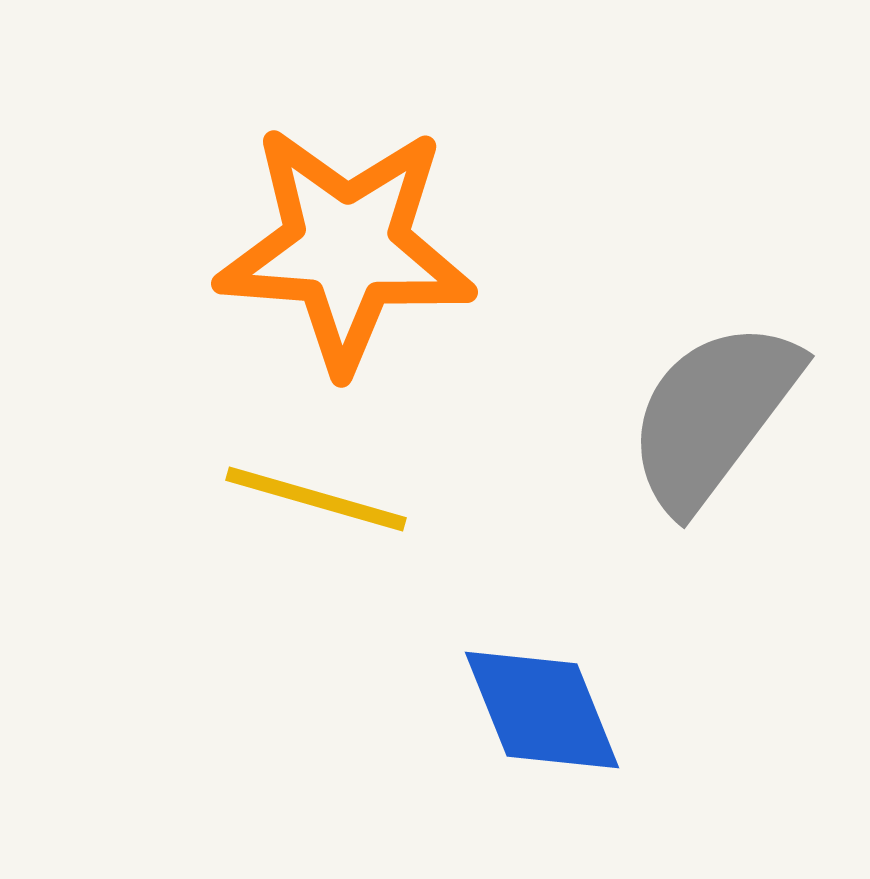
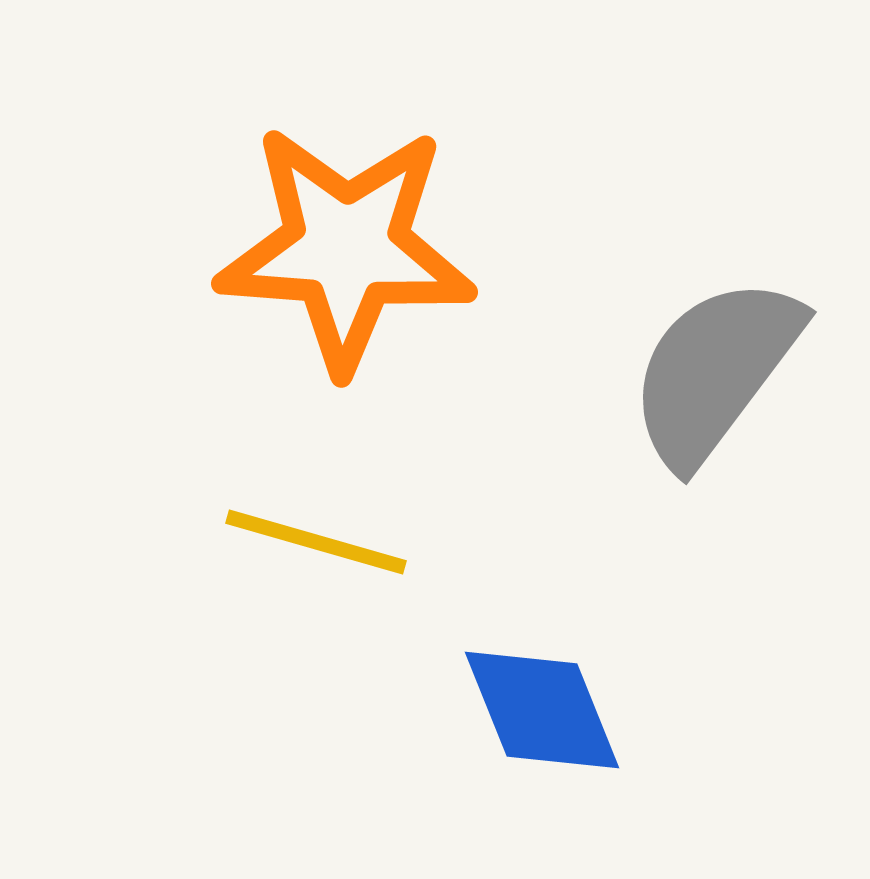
gray semicircle: moved 2 px right, 44 px up
yellow line: moved 43 px down
